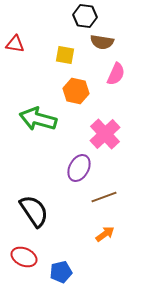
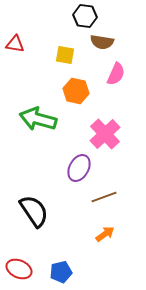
red ellipse: moved 5 px left, 12 px down
